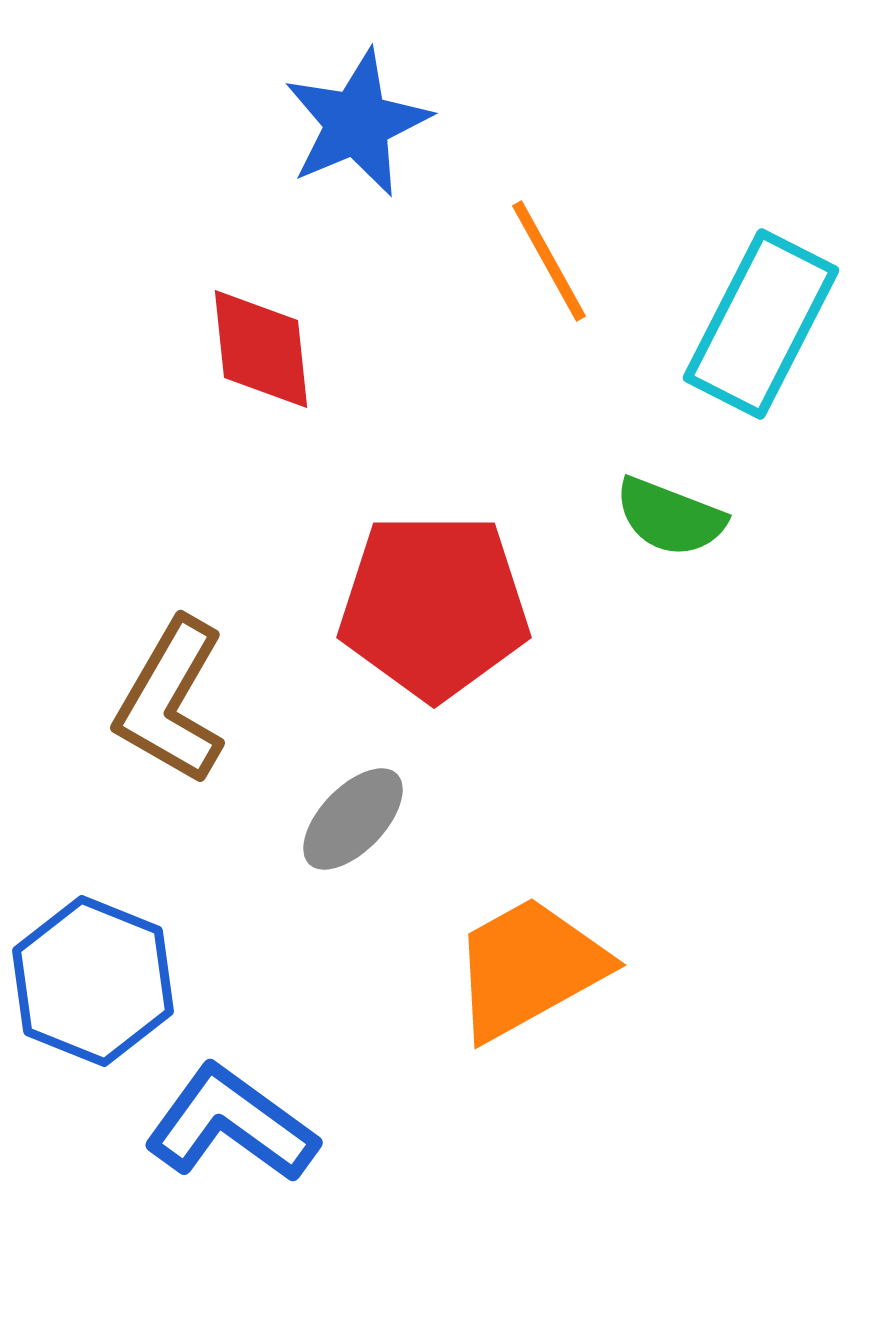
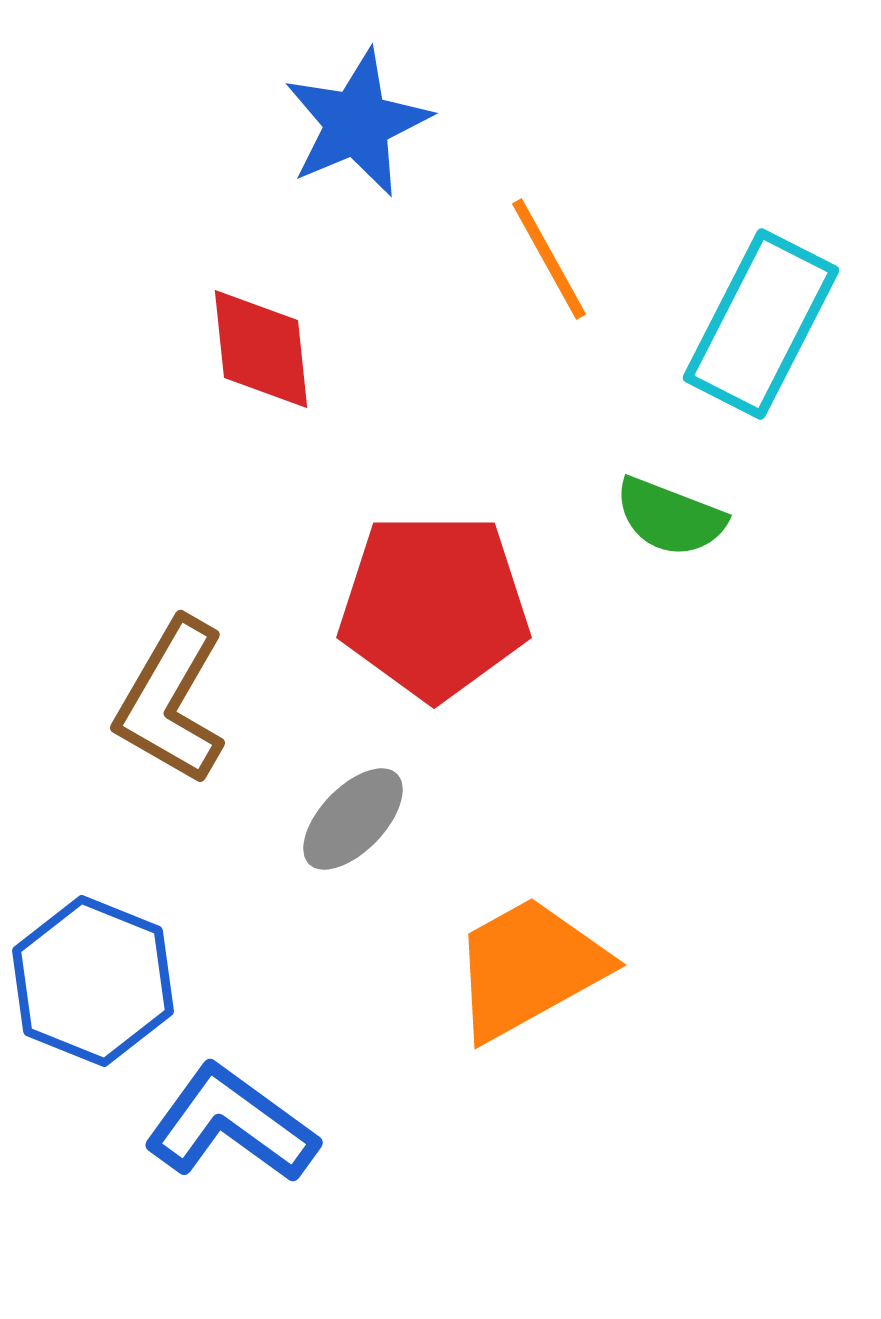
orange line: moved 2 px up
